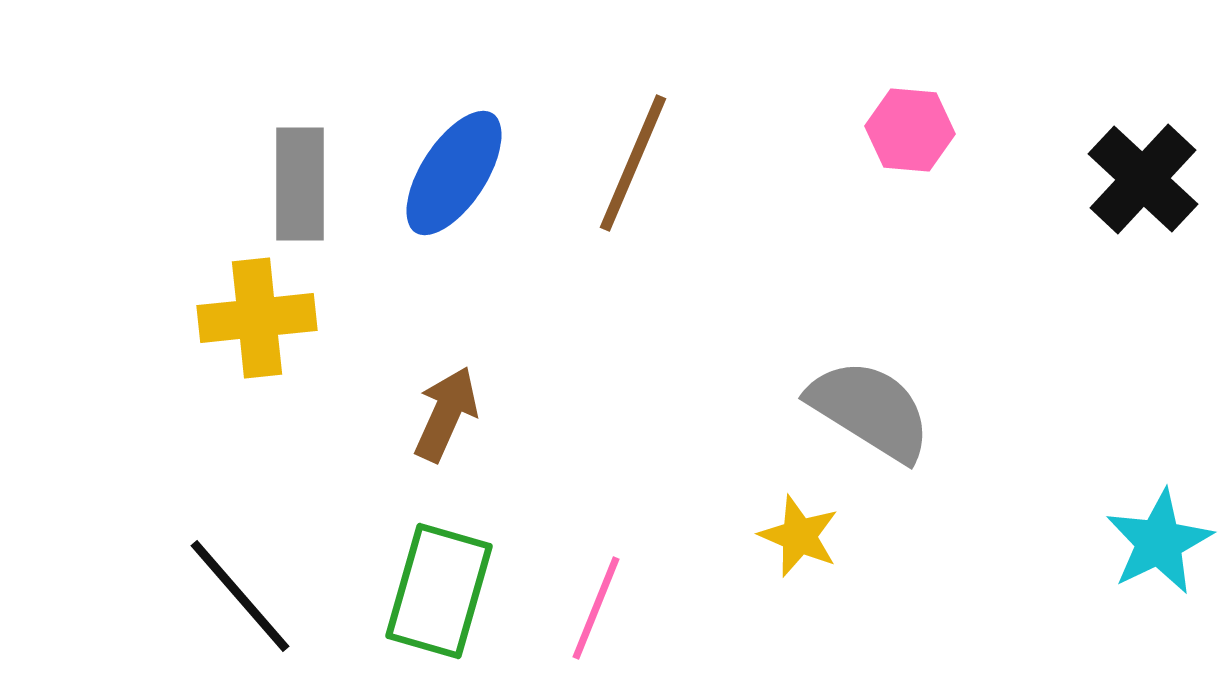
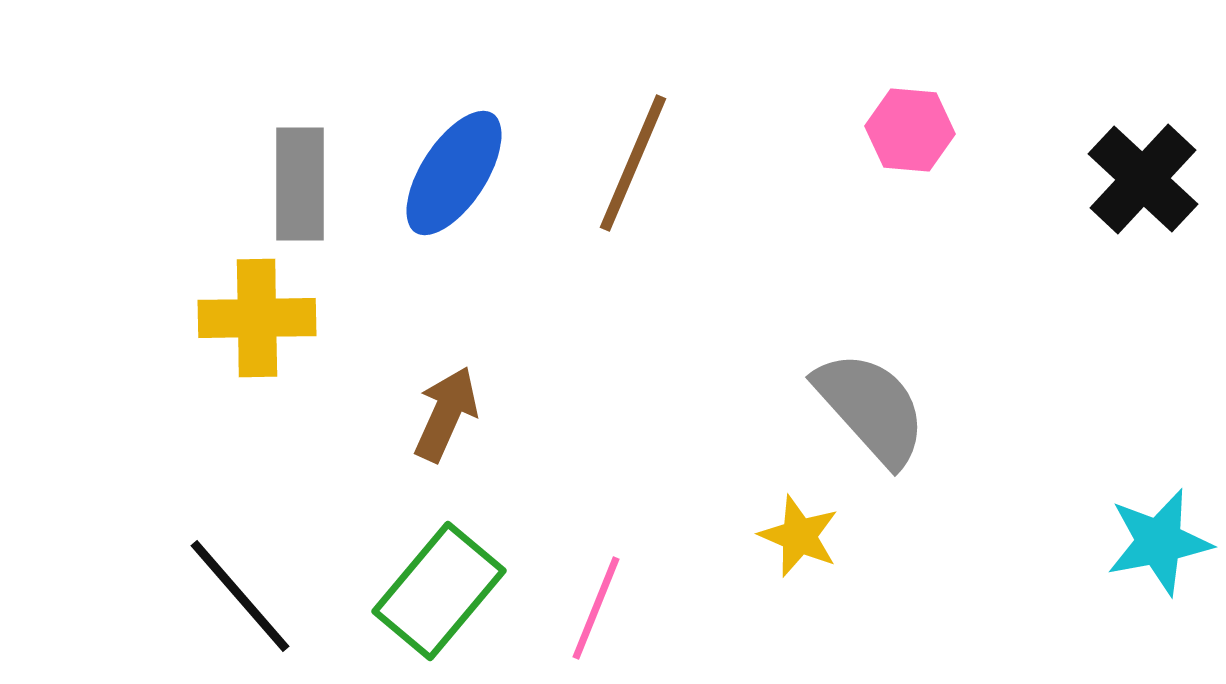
yellow cross: rotated 5 degrees clockwise
gray semicircle: moved 1 px right, 2 px up; rotated 16 degrees clockwise
cyan star: rotated 15 degrees clockwise
green rectangle: rotated 24 degrees clockwise
